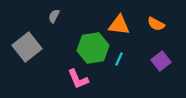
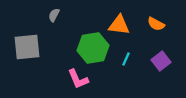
gray semicircle: moved 1 px up
gray square: rotated 32 degrees clockwise
cyan line: moved 7 px right
